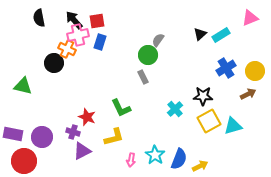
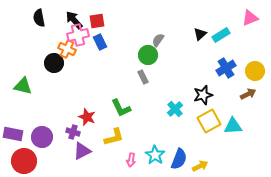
blue rectangle: rotated 42 degrees counterclockwise
black star: moved 1 px up; rotated 18 degrees counterclockwise
cyan triangle: rotated 12 degrees clockwise
